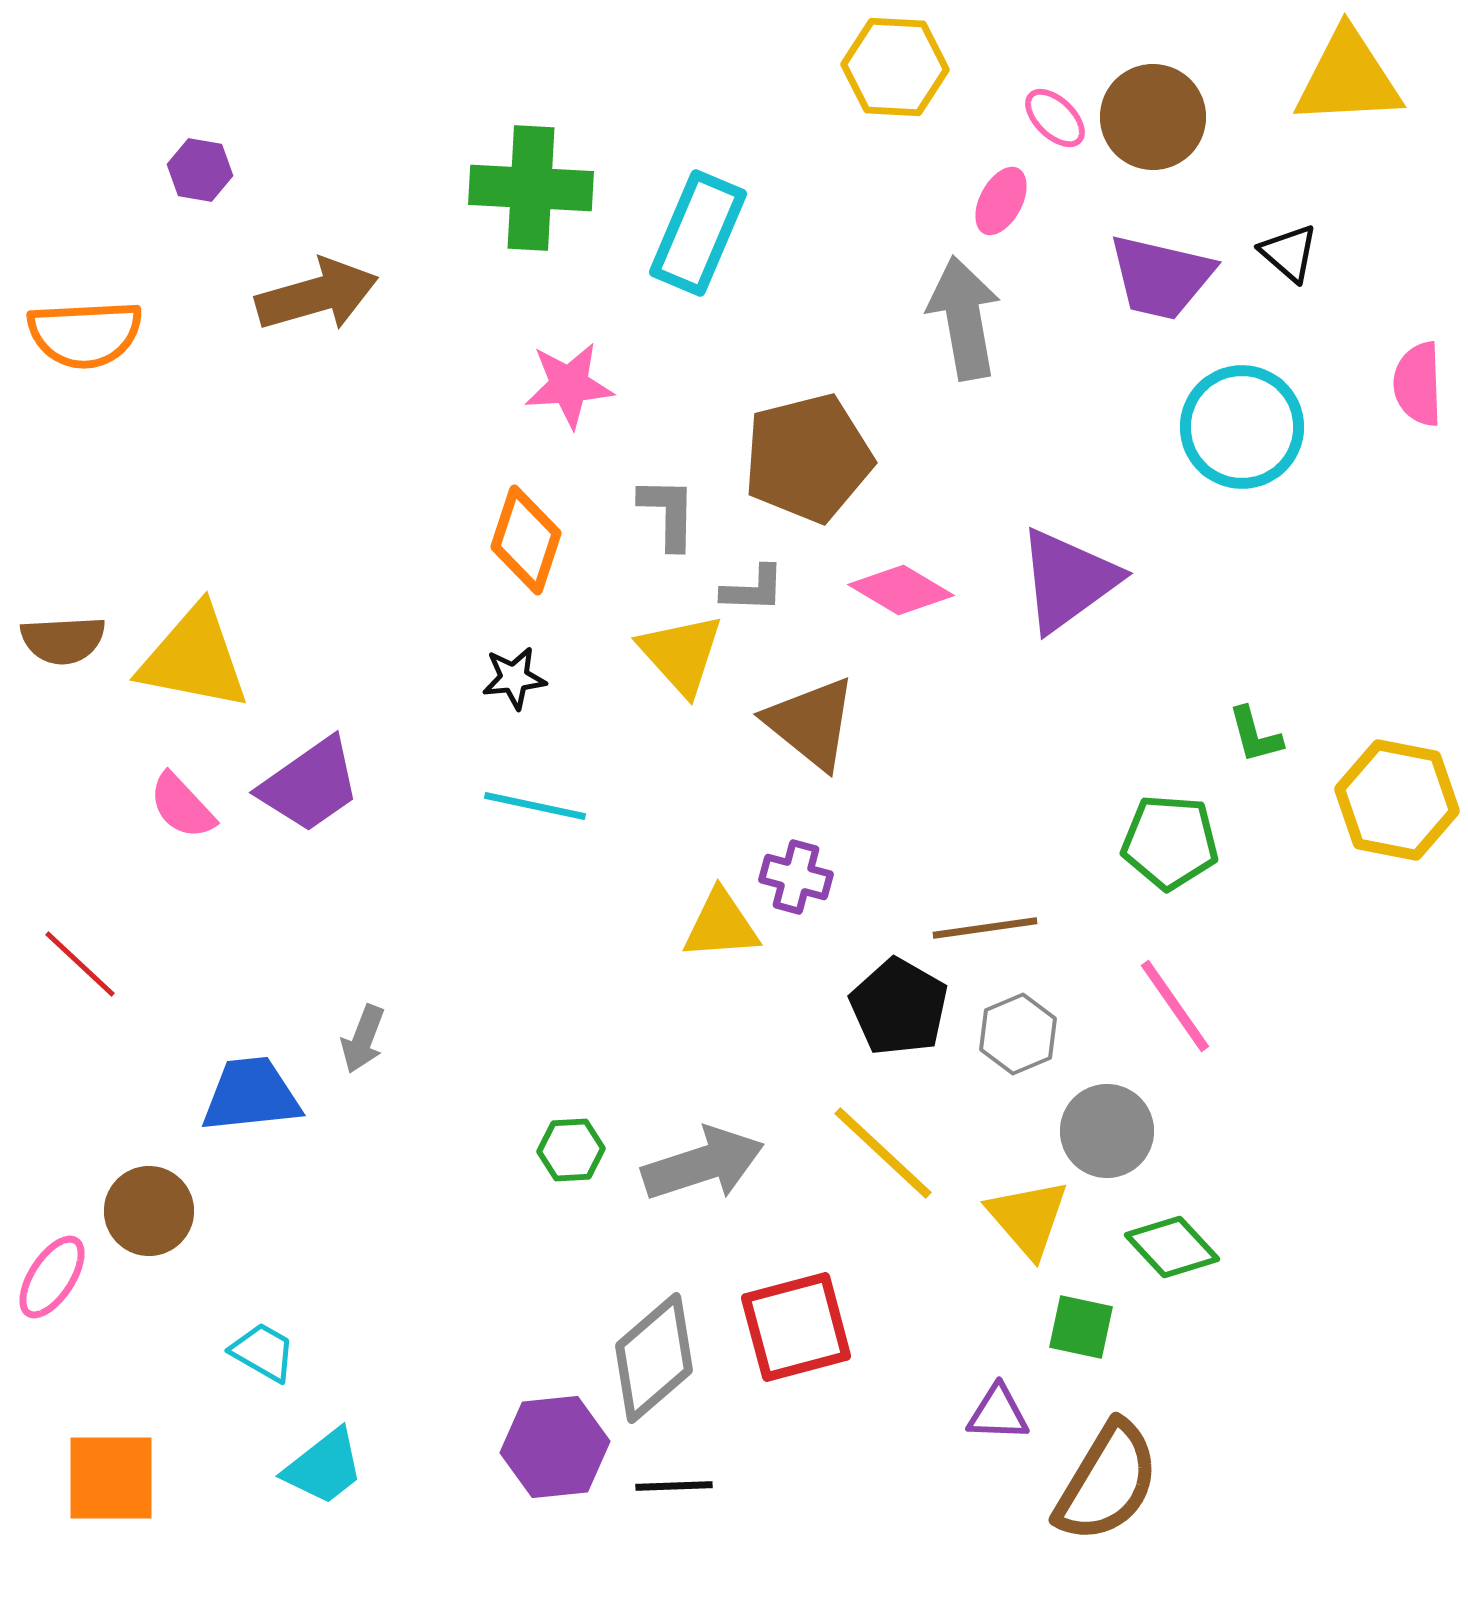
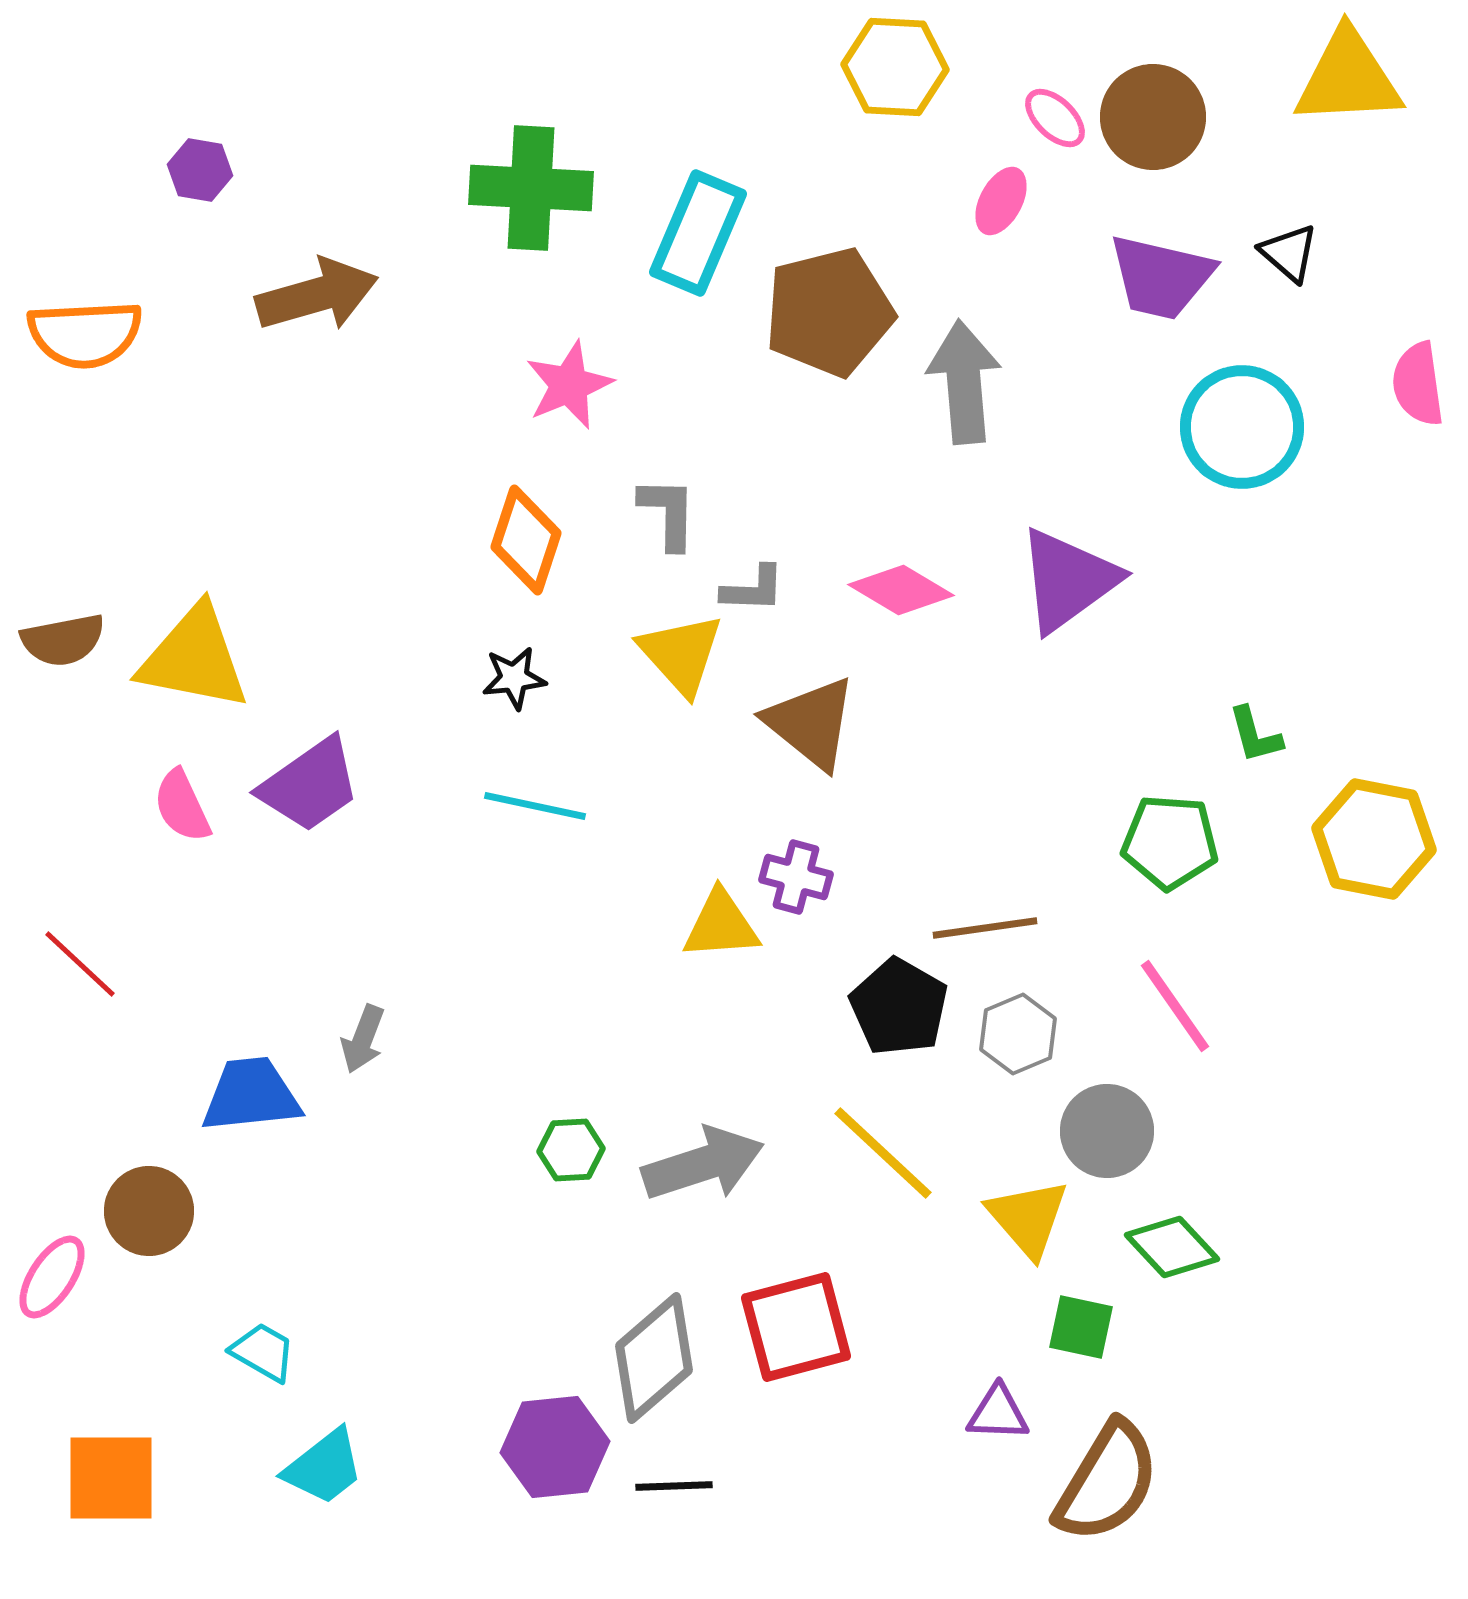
gray arrow at (964, 318): moved 64 px down; rotated 5 degrees clockwise
pink semicircle at (1418, 384): rotated 6 degrees counterclockwise
pink star at (569, 385): rotated 18 degrees counterclockwise
brown pentagon at (808, 458): moved 21 px right, 146 px up
brown semicircle at (63, 640): rotated 8 degrees counterclockwise
yellow hexagon at (1397, 800): moved 23 px left, 39 px down
pink semicircle at (182, 806): rotated 18 degrees clockwise
